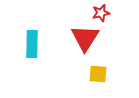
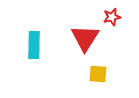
red star: moved 11 px right, 4 px down
cyan rectangle: moved 2 px right, 1 px down
